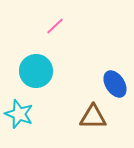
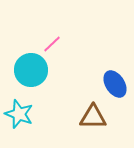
pink line: moved 3 px left, 18 px down
cyan circle: moved 5 px left, 1 px up
